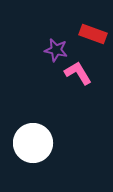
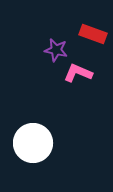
pink L-shape: rotated 36 degrees counterclockwise
